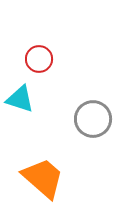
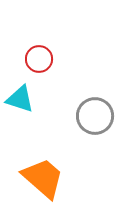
gray circle: moved 2 px right, 3 px up
